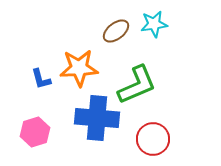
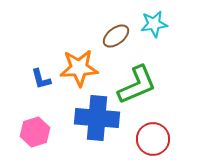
brown ellipse: moved 5 px down
